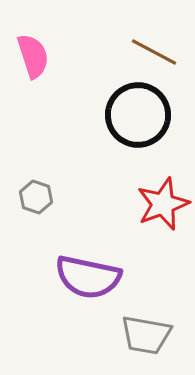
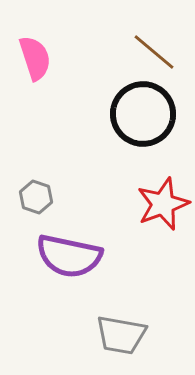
brown line: rotated 12 degrees clockwise
pink semicircle: moved 2 px right, 2 px down
black circle: moved 5 px right, 1 px up
purple semicircle: moved 19 px left, 21 px up
gray trapezoid: moved 25 px left
